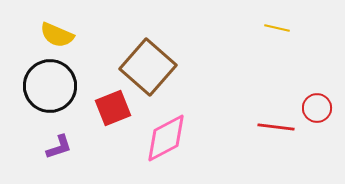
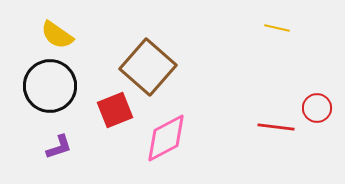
yellow semicircle: rotated 12 degrees clockwise
red square: moved 2 px right, 2 px down
